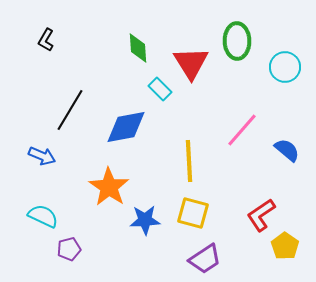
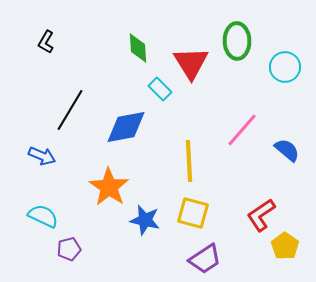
black L-shape: moved 2 px down
blue star: rotated 16 degrees clockwise
